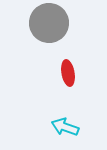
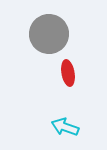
gray circle: moved 11 px down
